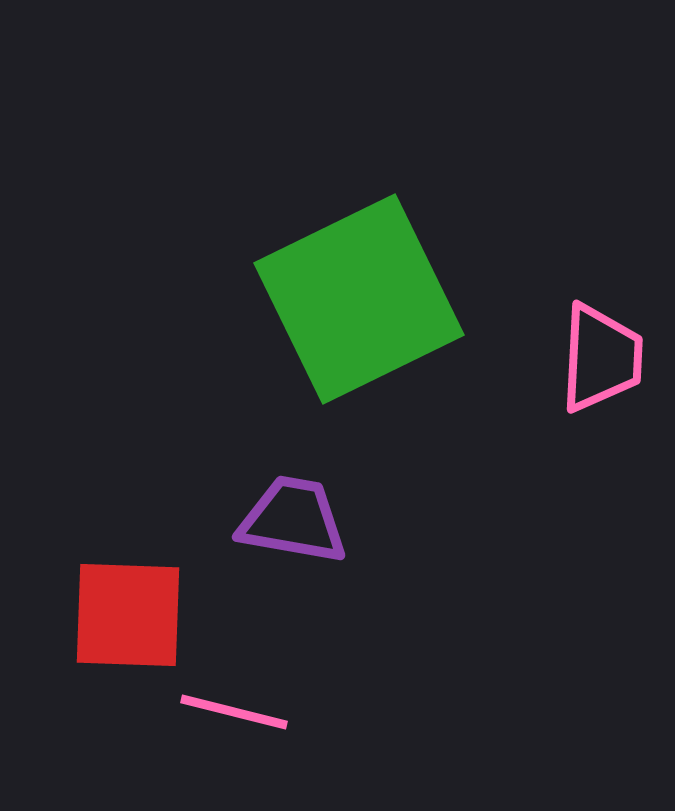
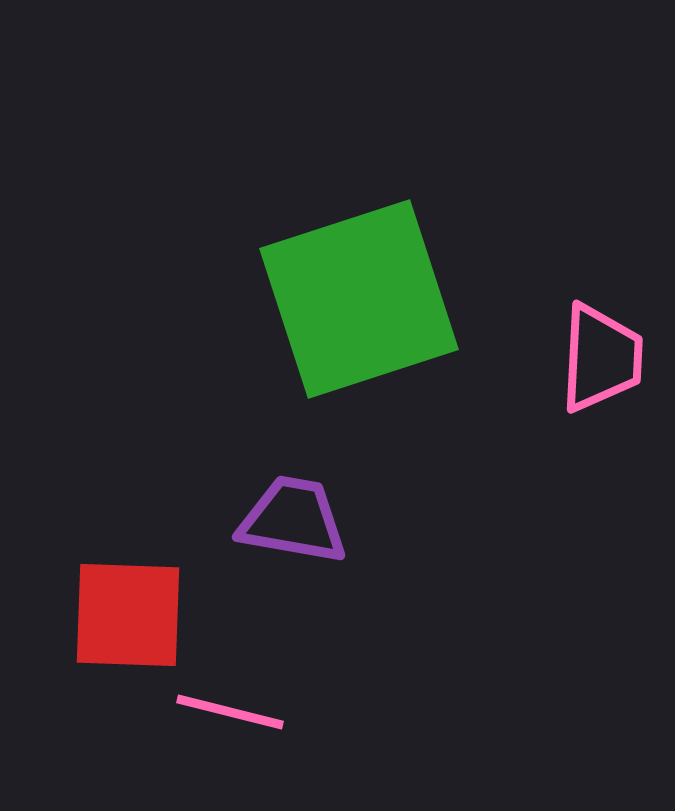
green square: rotated 8 degrees clockwise
pink line: moved 4 px left
